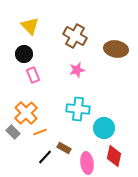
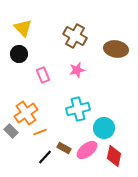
yellow triangle: moved 7 px left, 2 px down
black circle: moved 5 px left
pink rectangle: moved 10 px right
cyan cross: rotated 20 degrees counterclockwise
orange cross: rotated 10 degrees clockwise
gray rectangle: moved 2 px left, 1 px up
pink ellipse: moved 13 px up; rotated 60 degrees clockwise
